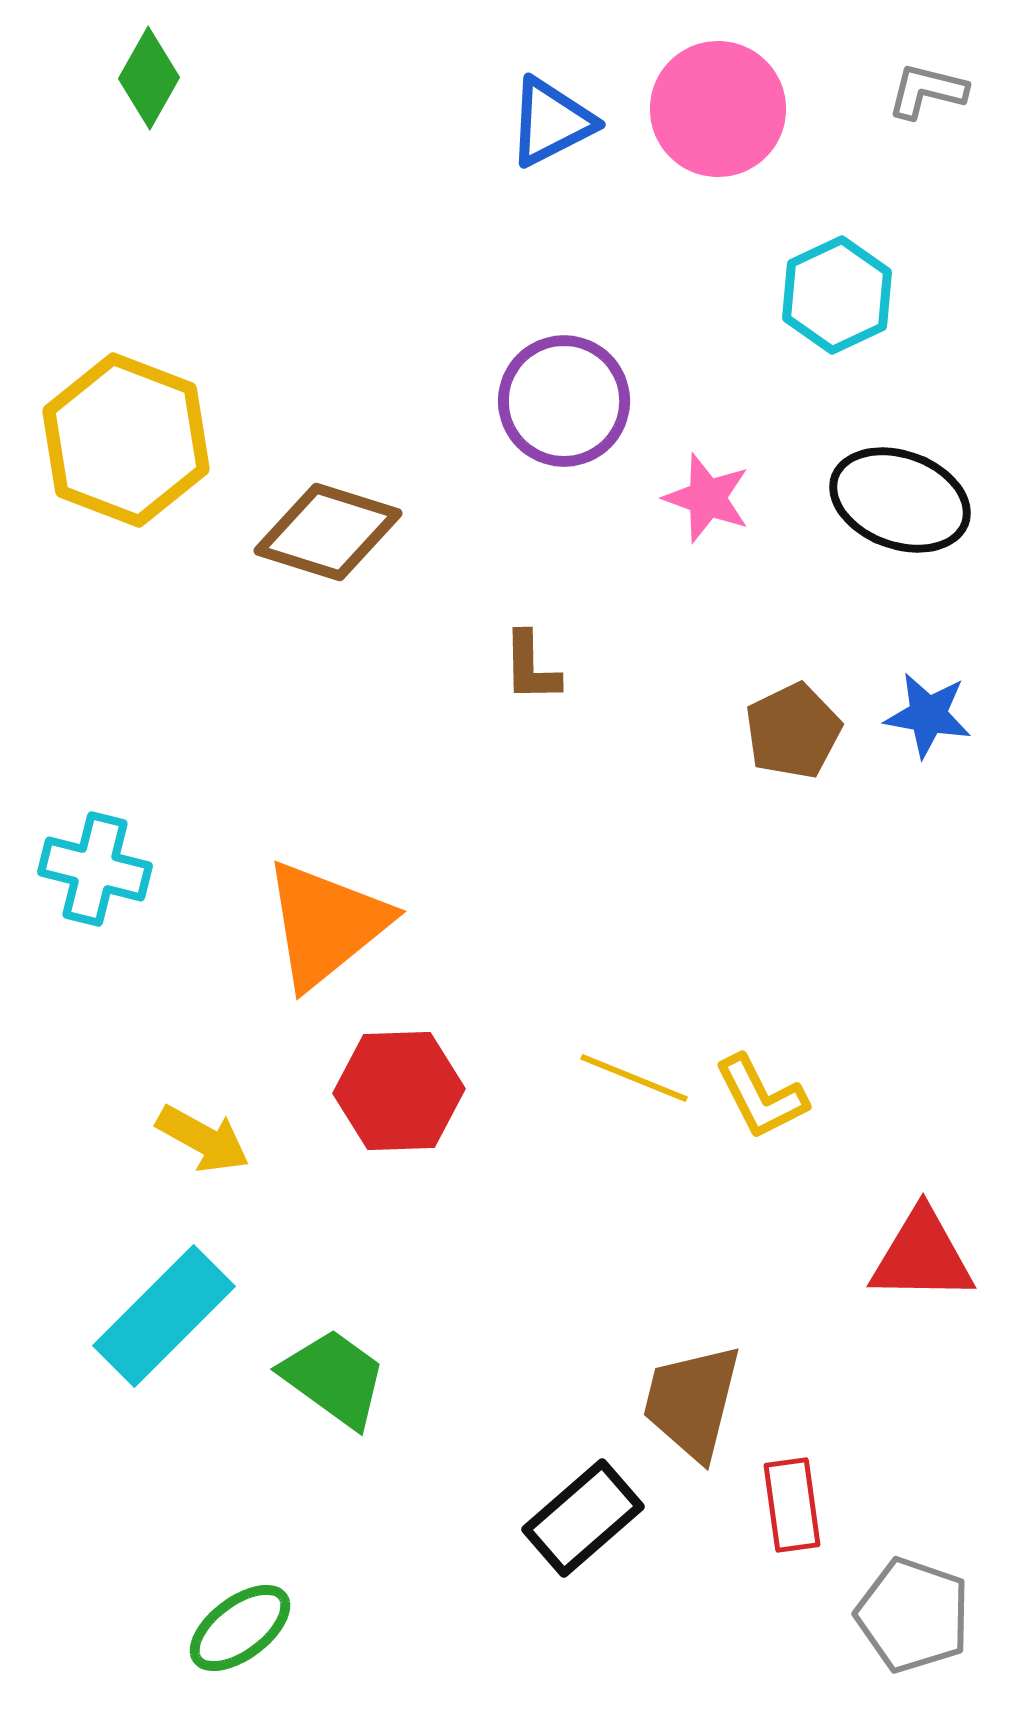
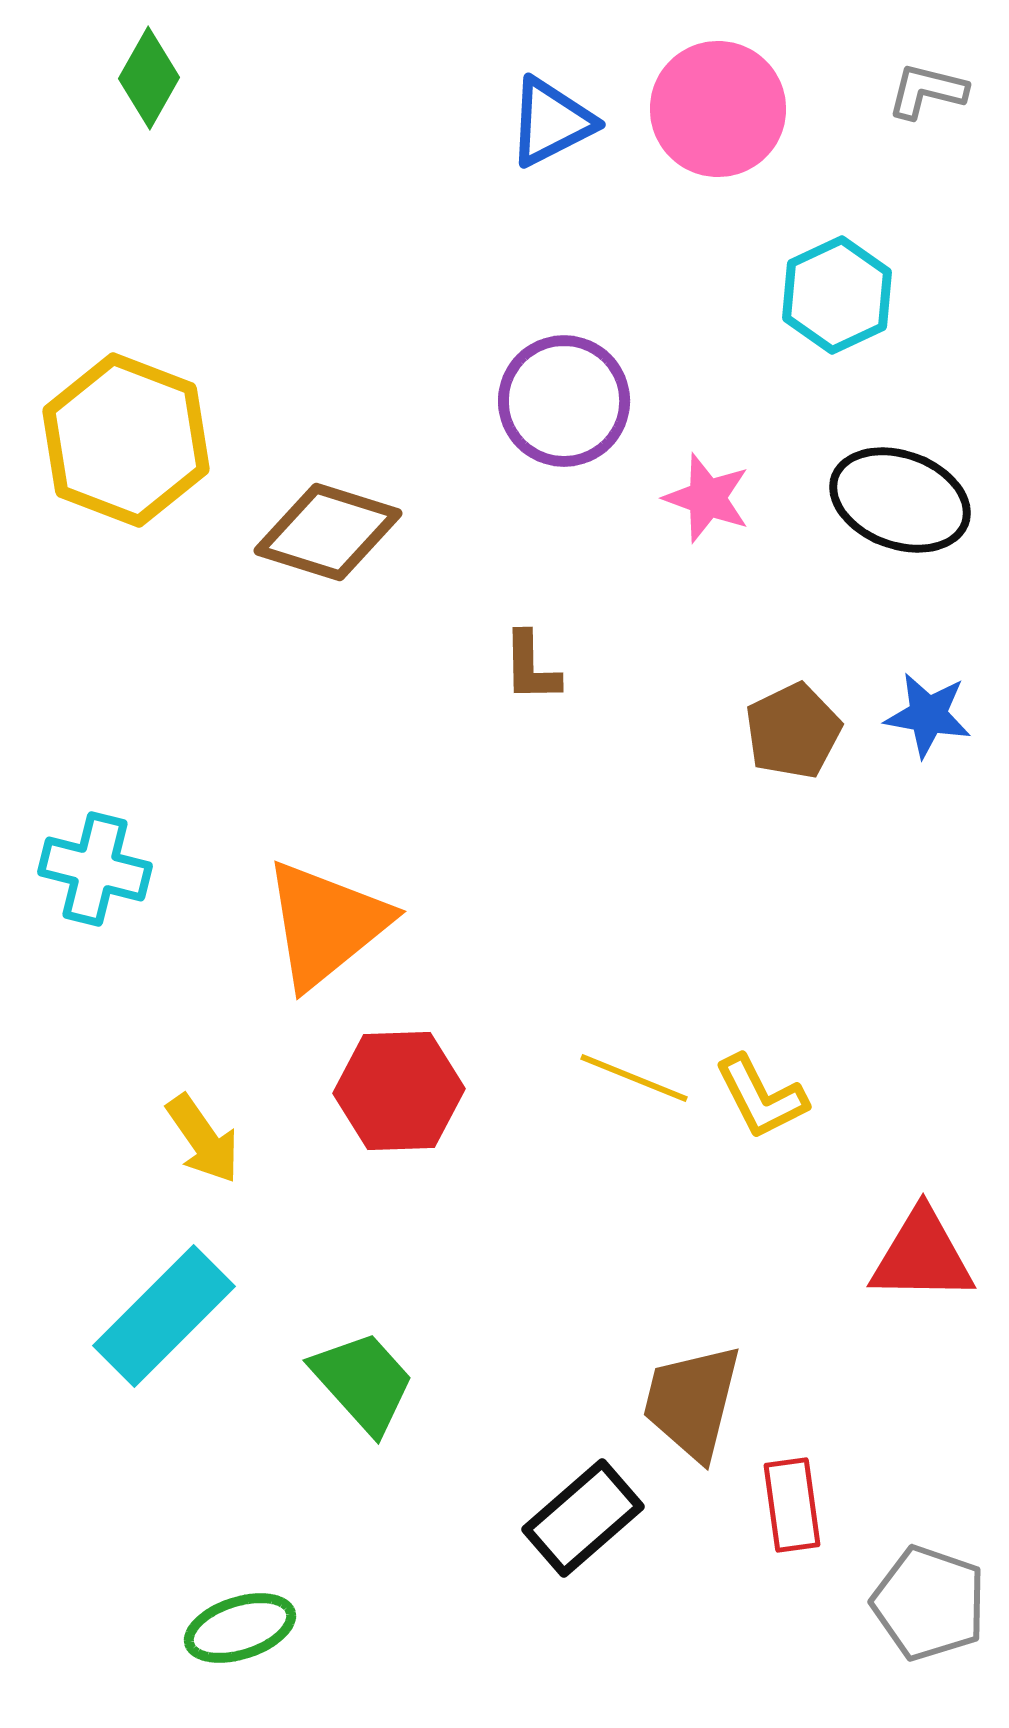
yellow arrow: rotated 26 degrees clockwise
green trapezoid: moved 29 px right, 4 px down; rotated 12 degrees clockwise
gray pentagon: moved 16 px right, 12 px up
green ellipse: rotated 19 degrees clockwise
